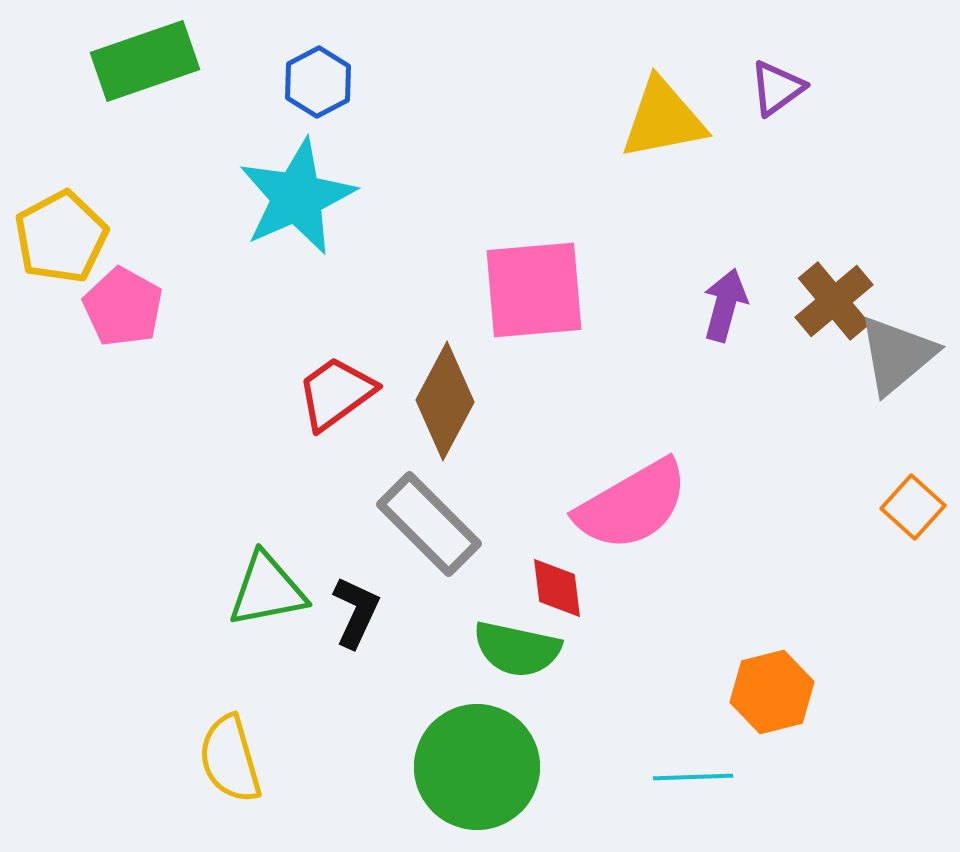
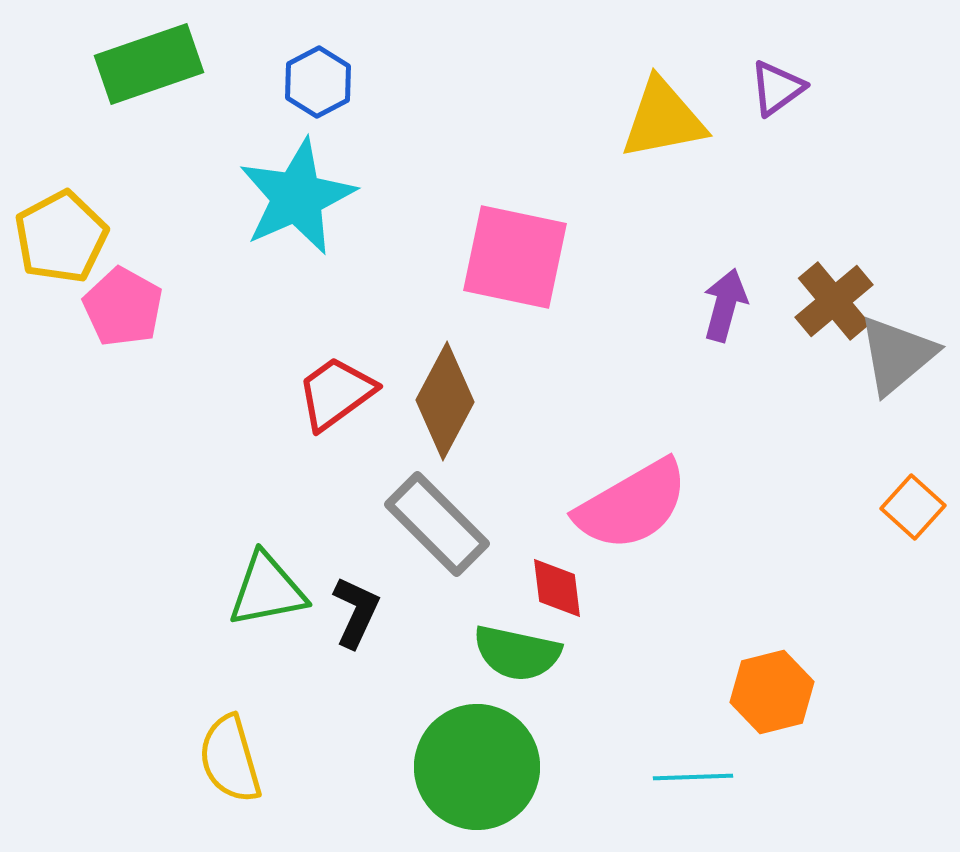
green rectangle: moved 4 px right, 3 px down
pink square: moved 19 px left, 33 px up; rotated 17 degrees clockwise
gray rectangle: moved 8 px right
green semicircle: moved 4 px down
